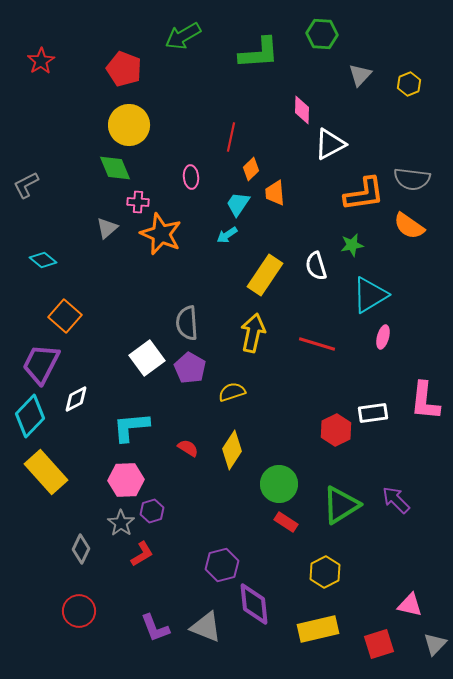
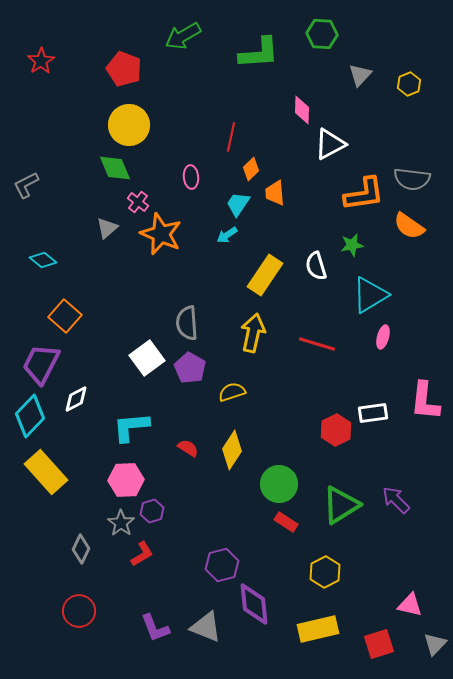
pink cross at (138, 202): rotated 35 degrees clockwise
